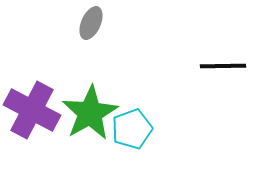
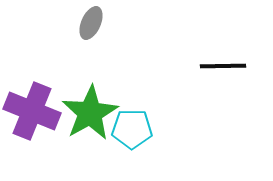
purple cross: moved 1 px down; rotated 6 degrees counterclockwise
cyan pentagon: rotated 21 degrees clockwise
